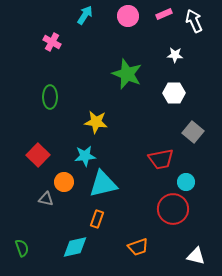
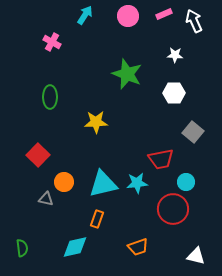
yellow star: rotated 10 degrees counterclockwise
cyan star: moved 52 px right, 27 px down
green semicircle: rotated 12 degrees clockwise
